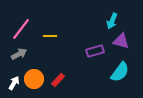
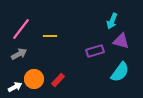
white arrow: moved 1 px right, 4 px down; rotated 32 degrees clockwise
